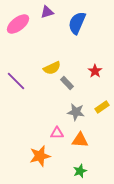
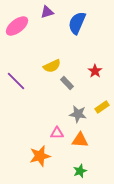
pink ellipse: moved 1 px left, 2 px down
yellow semicircle: moved 2 px up
gray star: moved 2 px right, 2 px down
